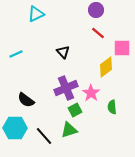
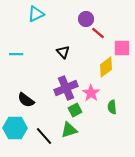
purple circle: moved 10 px left, 9 px down
cyan line: rotated 24 degrees clockwise
